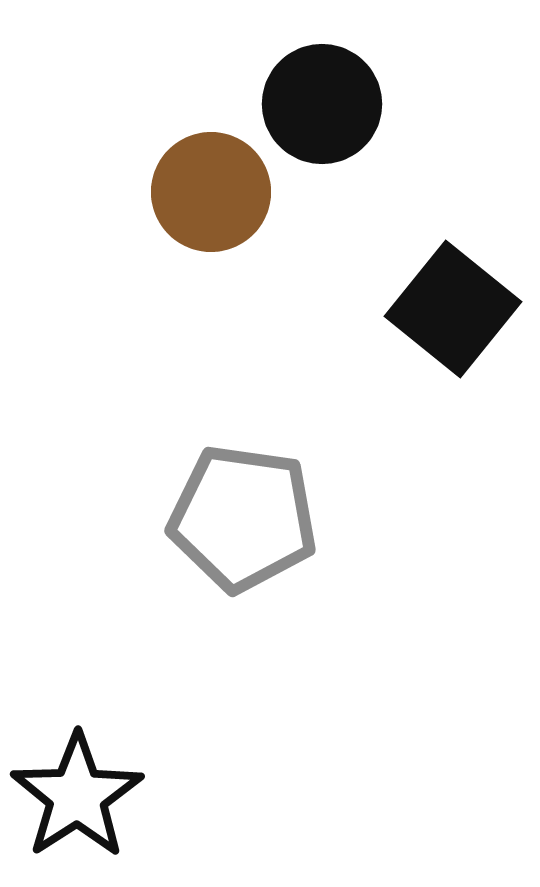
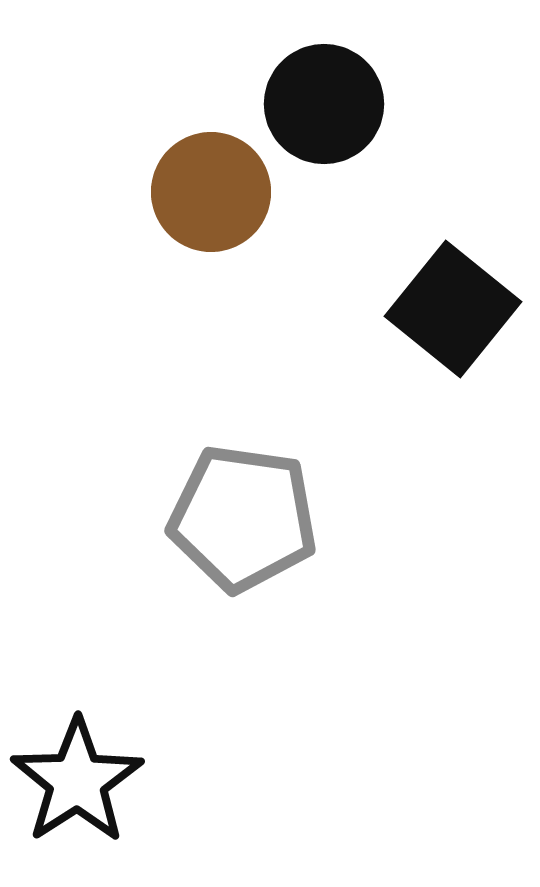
black circle: moved 2 px right
black star: moved 15 px up
